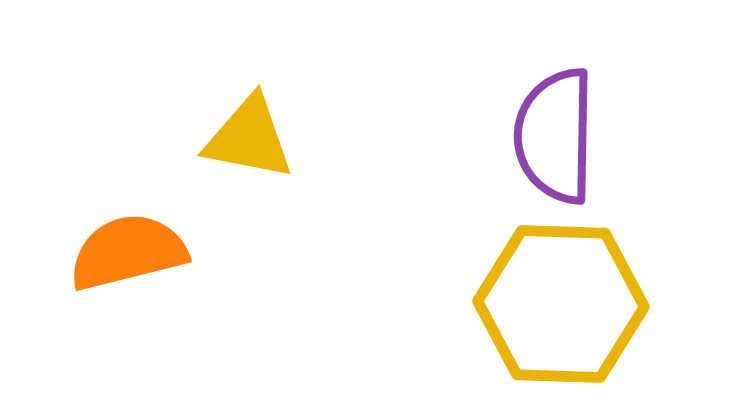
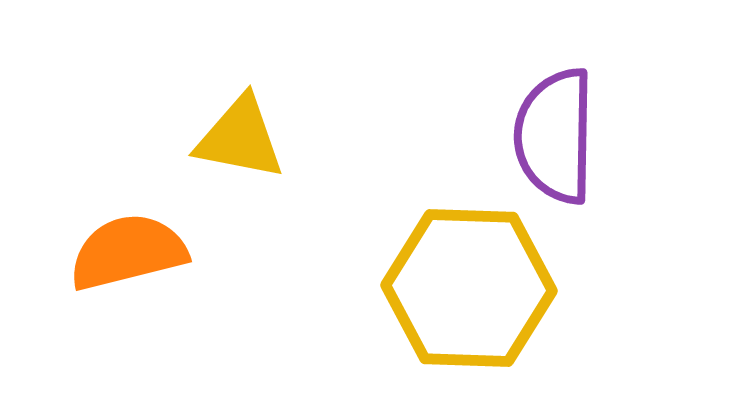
yellow triangle: moved 9 px left
yellow hexagon: moved 92 px left, 16 px up
